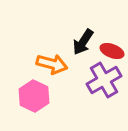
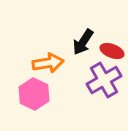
orange arrow: moved 4 px left, 1 px up; rotated 24 degrees counterclockwise
pink hexagon: moved 2 px up
